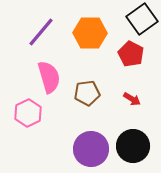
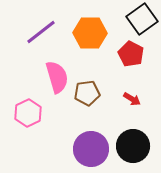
purple line: rotated 12 degrees clockwise
pink semicircle: moved 8 px right
